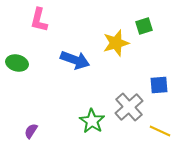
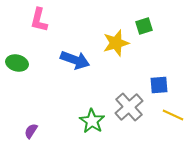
yellow line: moved 13 px right, 16 px up
